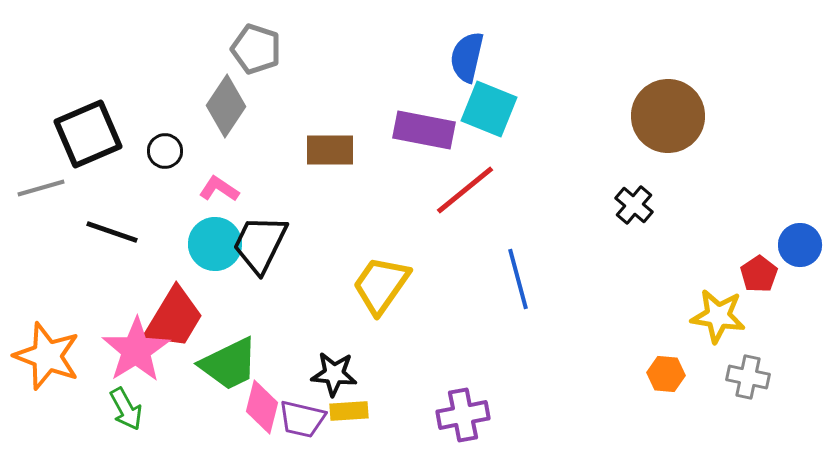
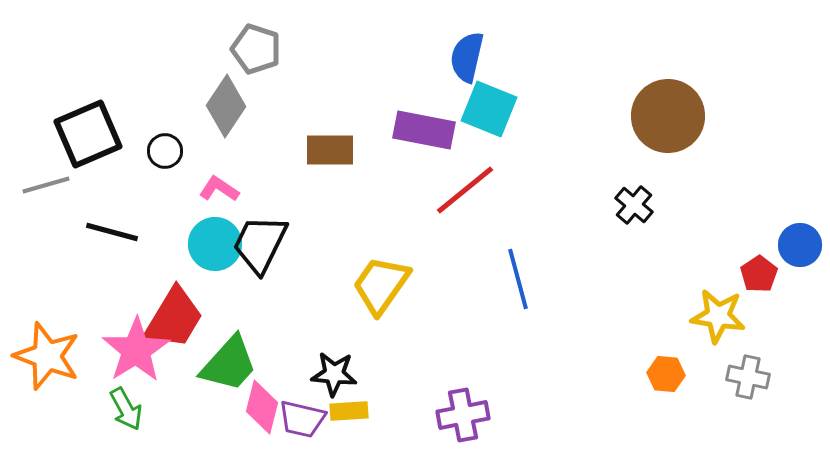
gray line: moved 5 px right, 3 px up
black line: rotated 4 degrees counterclockwise
green trapezoid: rotated 22 degrees counterclockwise
